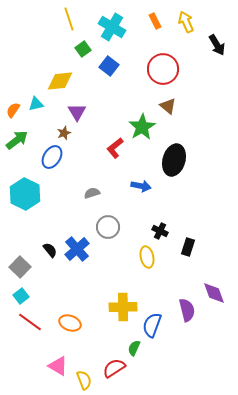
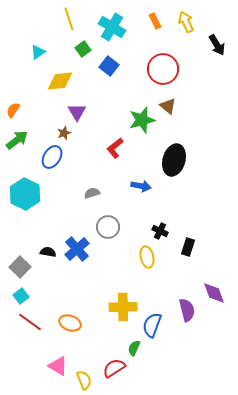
cyan triangle: moved 2 px right, 52 px up; rotated 21 degrees counterclockwise
green star: moved 7 px up; rotated 16 degrees clockwise
black semicircle: moved 2 px left, 2 px down; rotated 42 degrees counterclockwise
